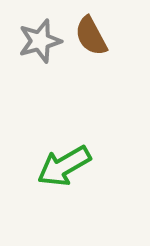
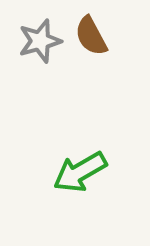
green arrow: moved 16 px right, 6 px down
